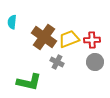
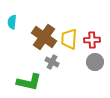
yellow trapezoid: rotated 65 degrees counterclockwise
gray cross: moved 5 px left
